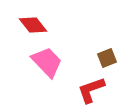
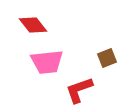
pink trapezoid: rotated 128 degrees clockwise
red L-shape: moved 12 px left
